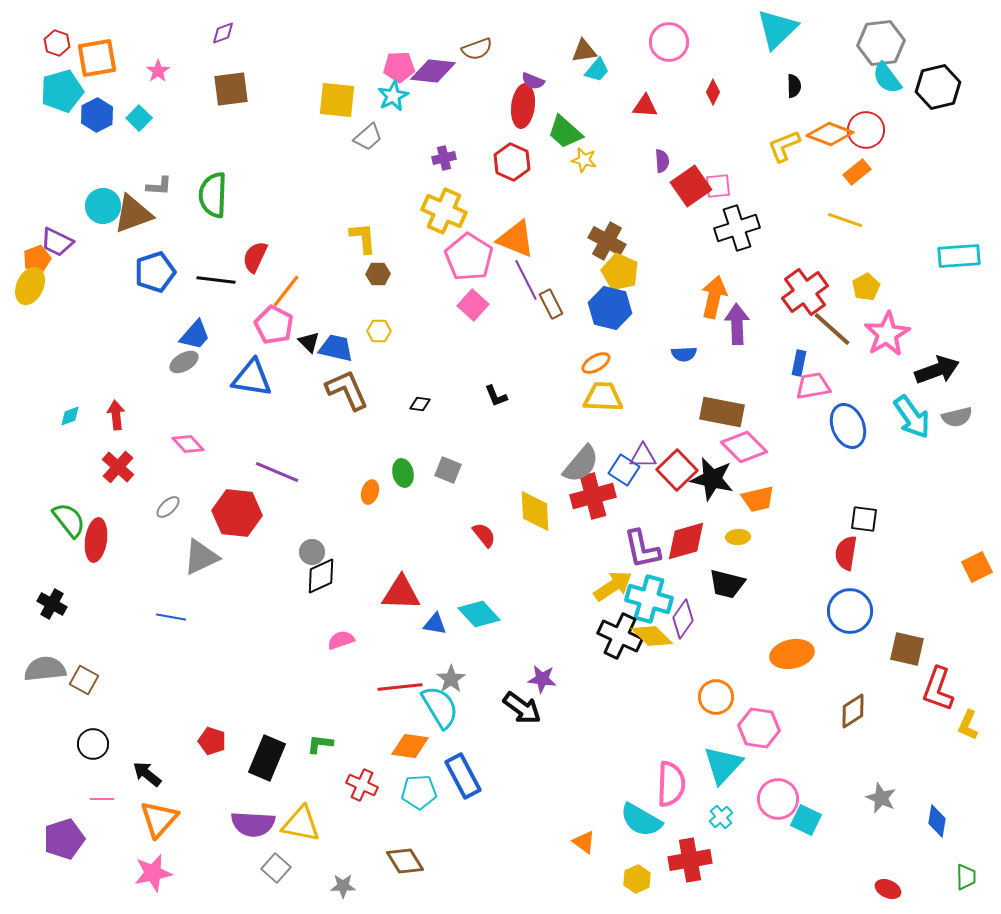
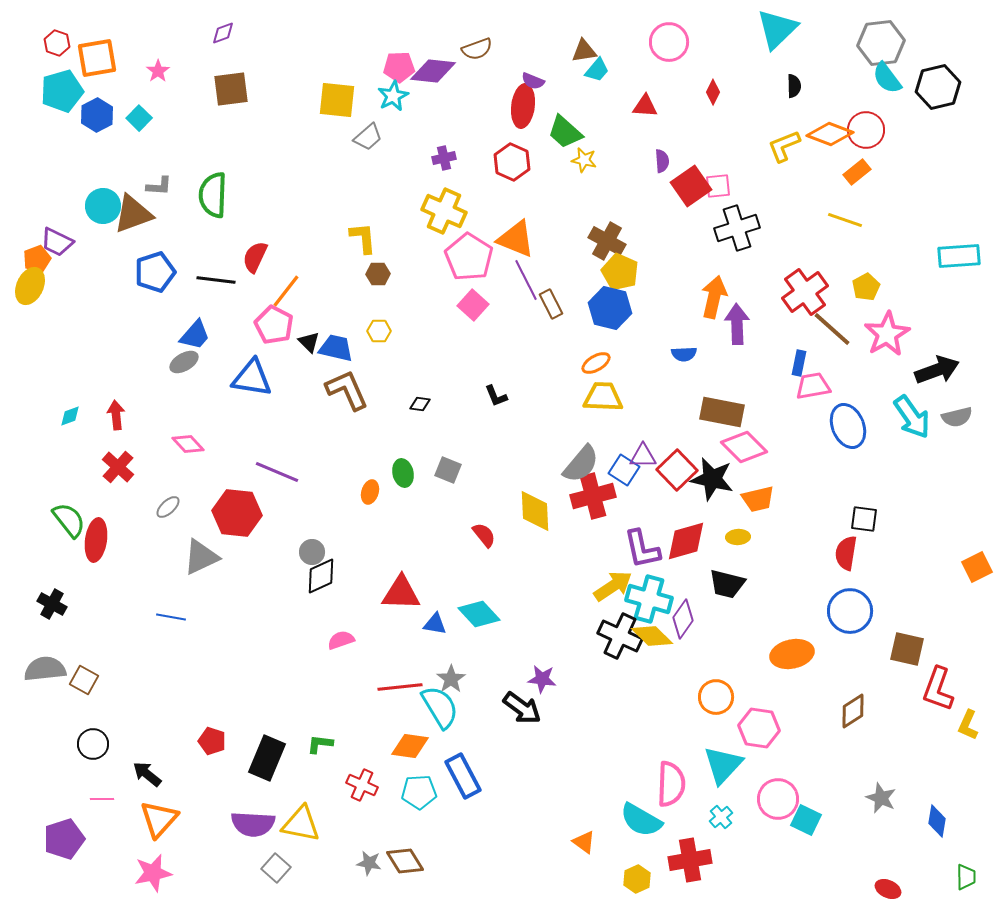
gray star at (343, 886): moved 26 px right, 23 px up; rotated 10 degrees clockwise
